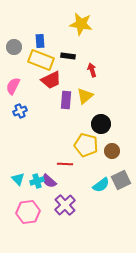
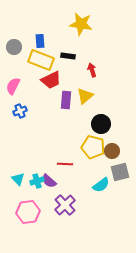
yellow pentagon: moved 7 px right, 2 px down
gray square: moved 1 px left, 8 px up; rotated 12 degrees clockwise
